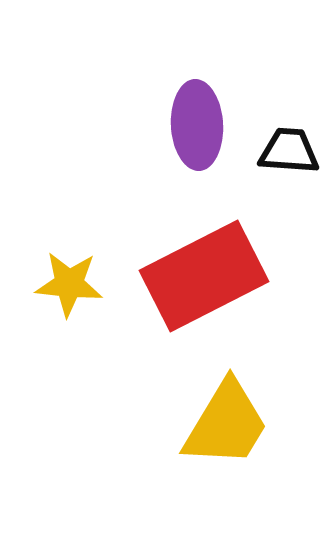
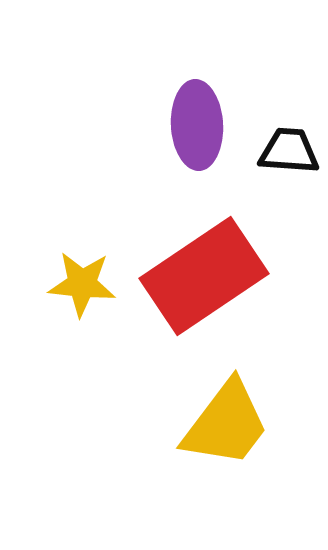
red rectangle: rotated 7 degrees counterclockwise
yellow star: moved 13 px right
yellow trapezoid: rotated 6 degrees clockwise
